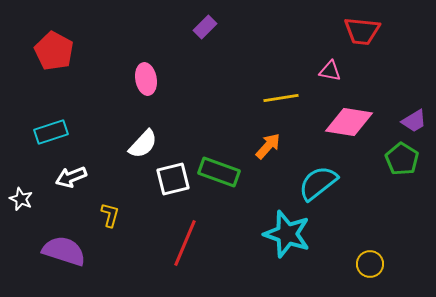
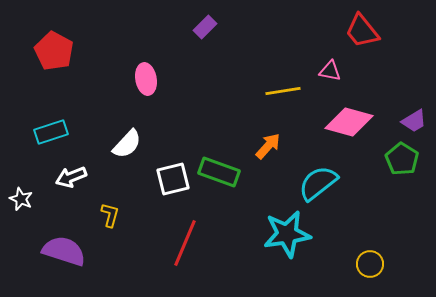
red trapezoid: rotated 45 degrees clockwise
yellow line: moved 2 px right, 7 px up
pink diamond: rotated 6 degrees clockwise
white semicircle: moved 16 px left
cyan star: rotated 27 degrees counterclockwise
